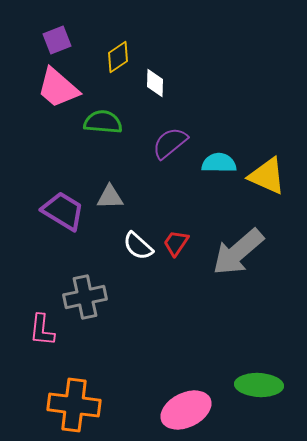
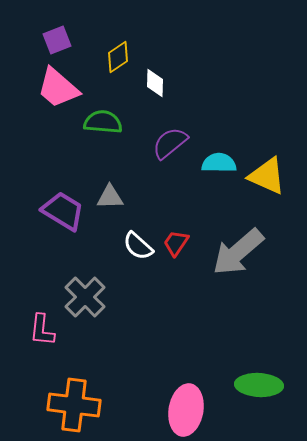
gray cross: rotated 33 degrees counterclockwise
pink ellipse: rotated 54 degrees counterclockwise
